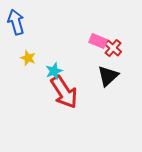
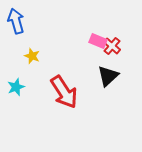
blue arrow: moved 1 px up
red cross: moved 1 px left, 2 px up
yellow star: moved 4 px right, 2 px up
cyan star: moved 38 px left, 16 px down
